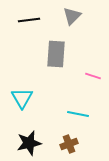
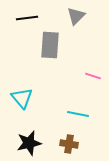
gray triangle: moved 4 px right
black line: moved 2 px left, 2 px up
gray rectangle: moved 6 px left, 9 px up
cyan triangle: rotated 10 degrees counterclockwise
brown cross: rotated 30 degrees clockwise
